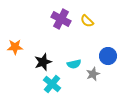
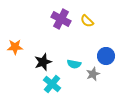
blue circle: moved 2 px left
cyan semicircle: rotated 24 degrees clockwise
